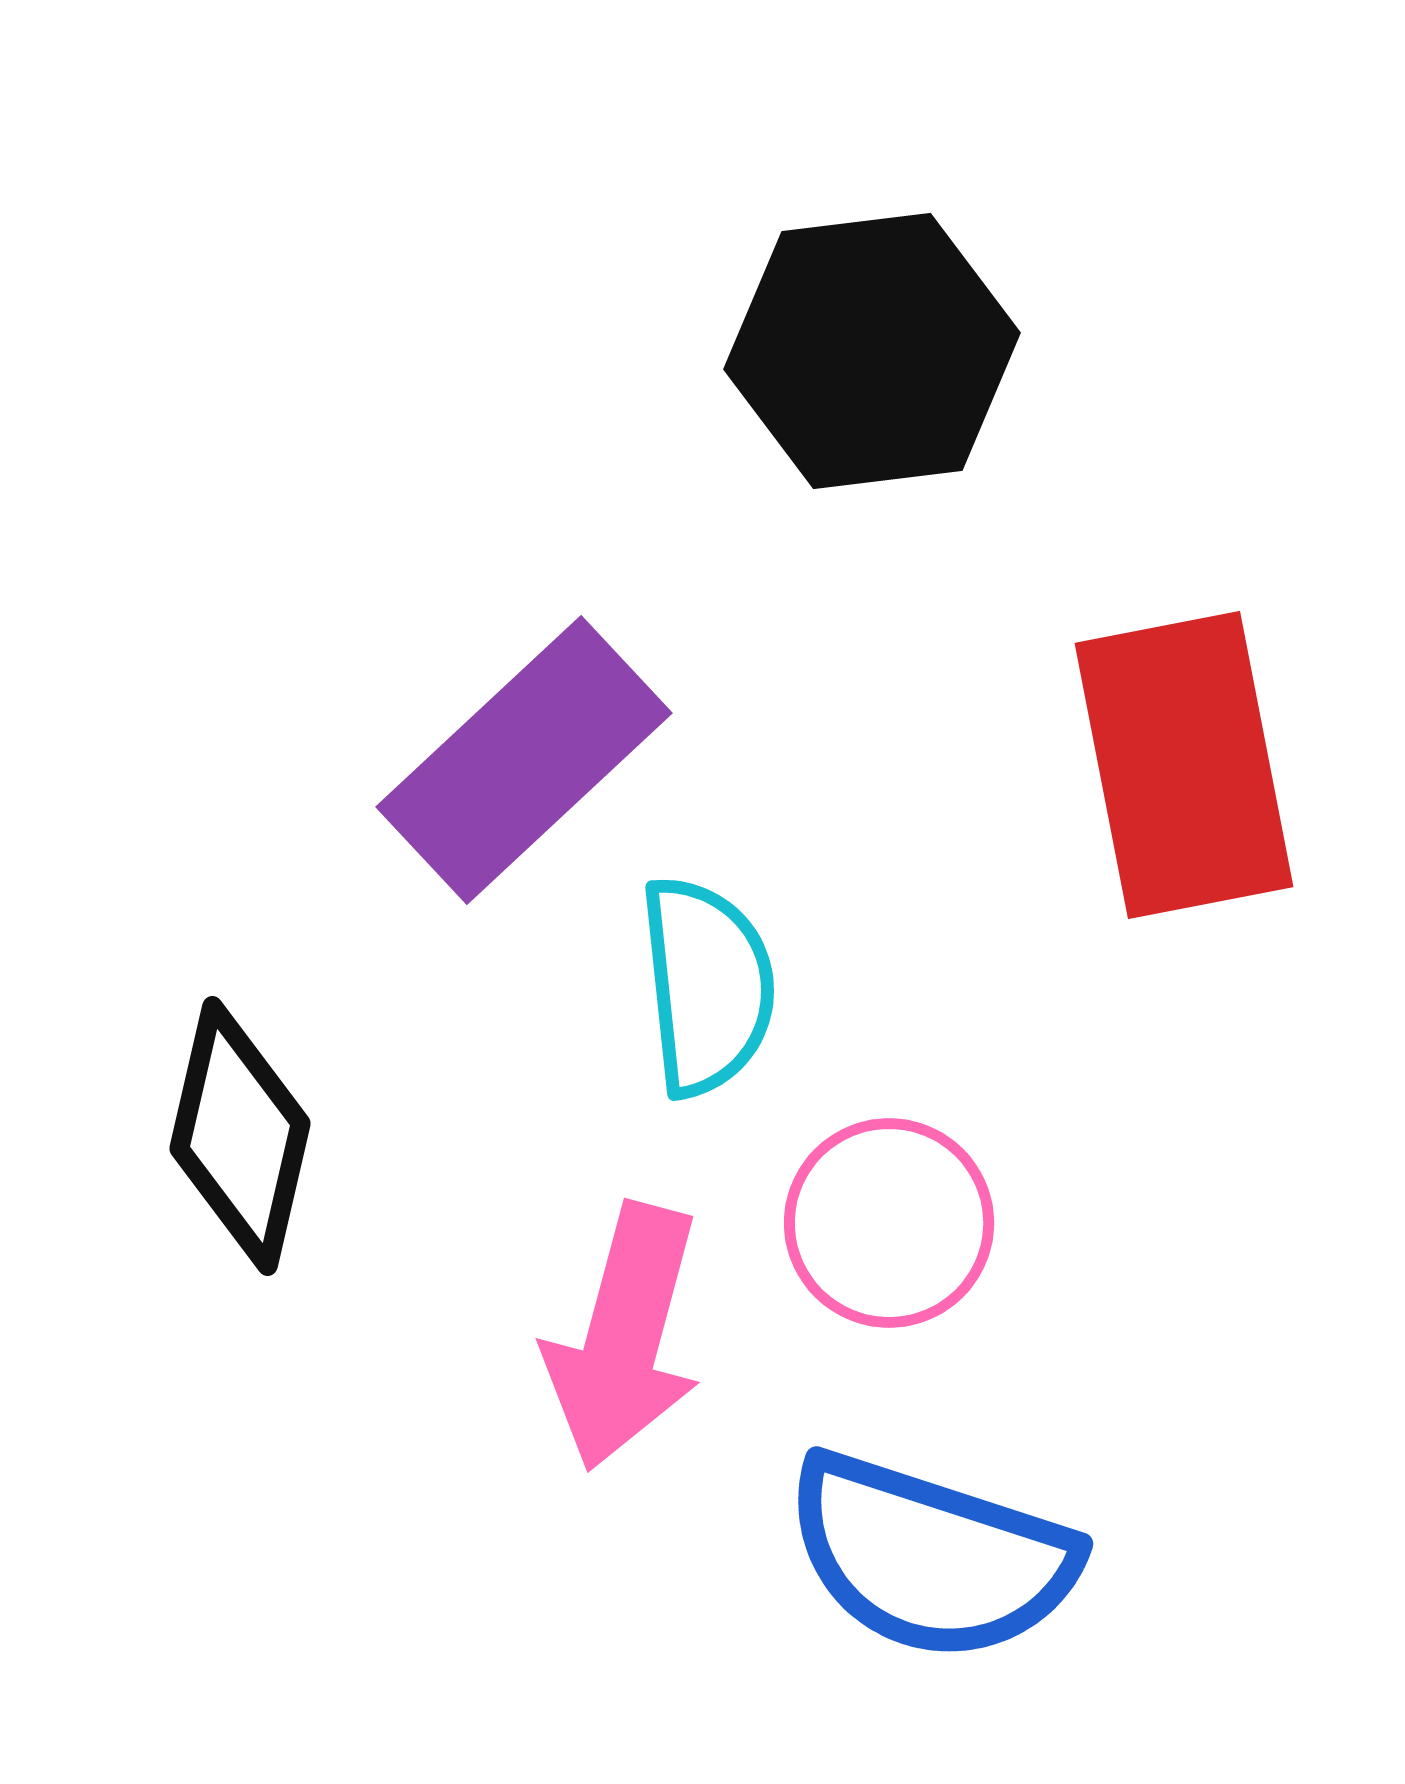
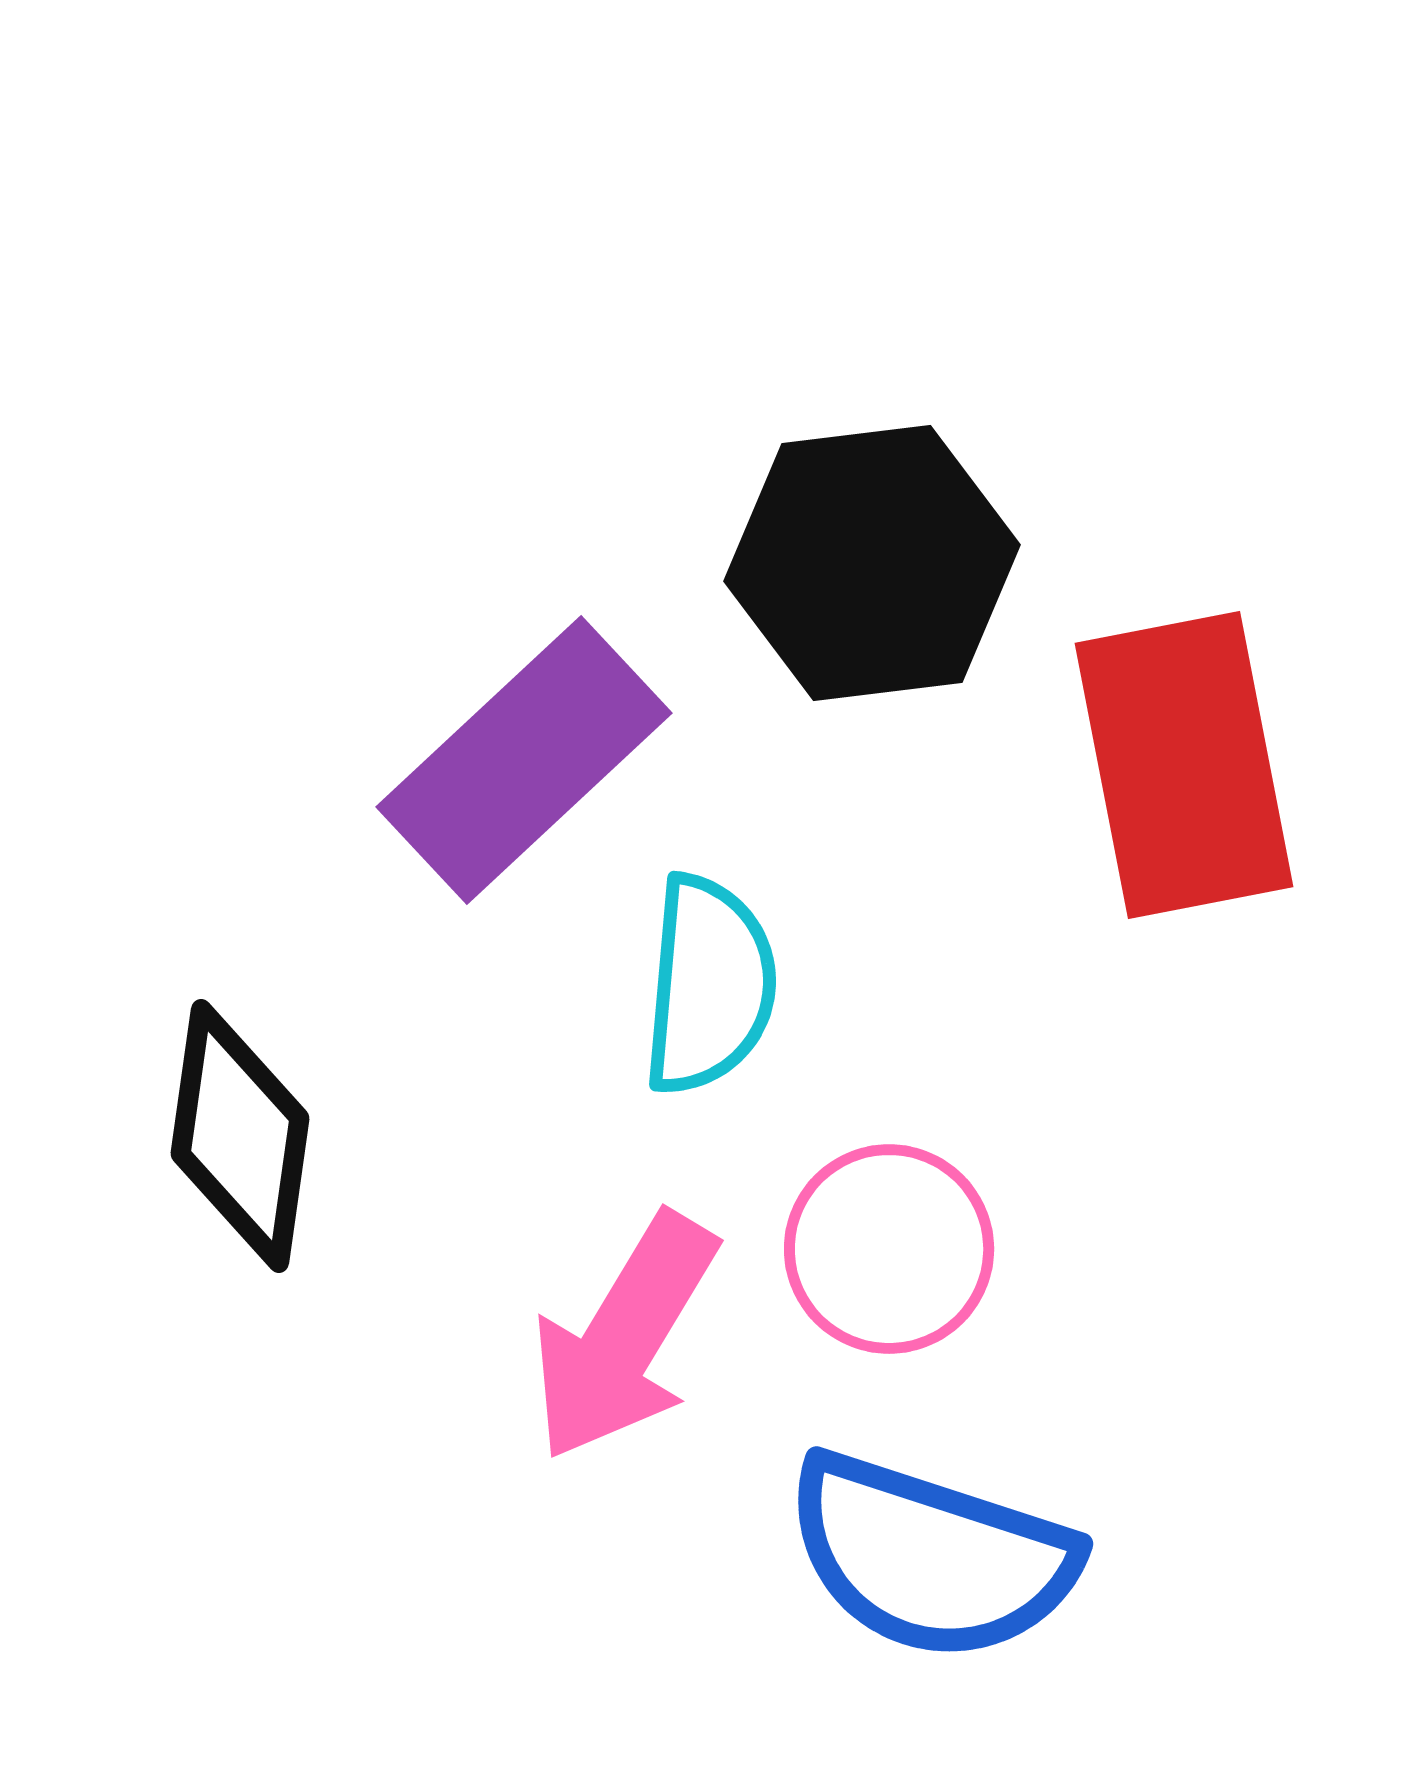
black hexagon: moved 212 px down
cyan semicircle: moved 2 px right, 1 px up; rotated 11 degrees clockwise
black diamond: rotated 5 degrees counterclockwise
pink circle: moved 26 px down
pink arrow: rotated 16 degrees clockwise
